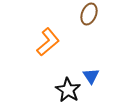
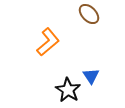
brown ellipse: rotated 65 degrees counterclockwise
